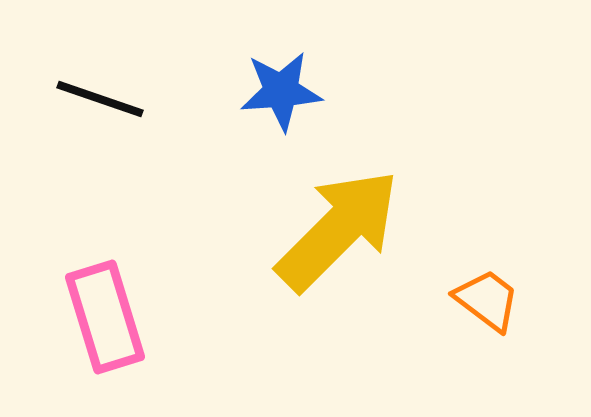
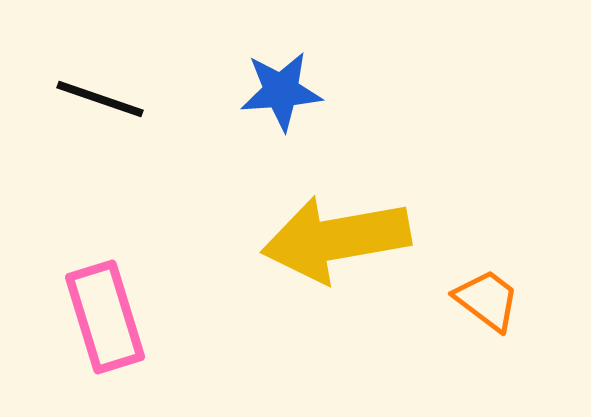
yellow arrow: moved 2 px left, 9 px down; rotated 145 degrees counterclockwise
